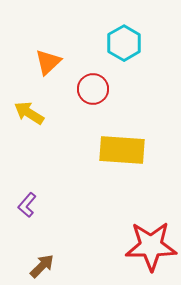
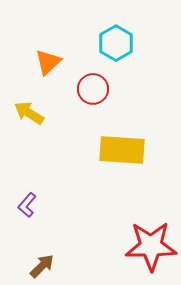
cyan hexagon: moved 8 px left
